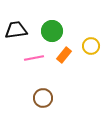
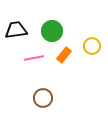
yellow circle: moved 1 px right
